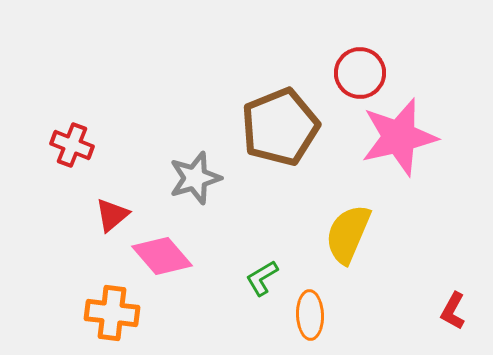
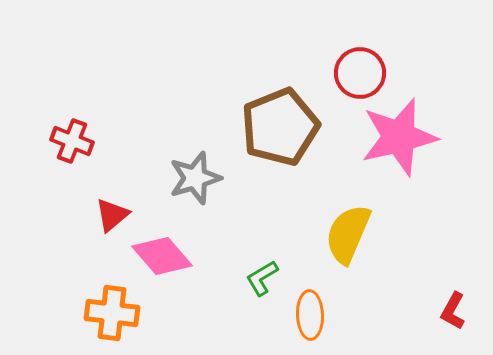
red cross: moved 4 px up
